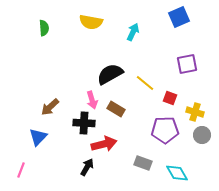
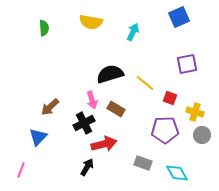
black semicircle: rotated 12 degrees clockwise
black cross: rotated 30 degrees counterclockwise
